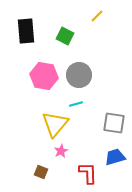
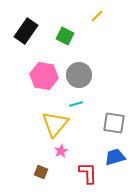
black rectangle: rotated 40 degrees clockwise
